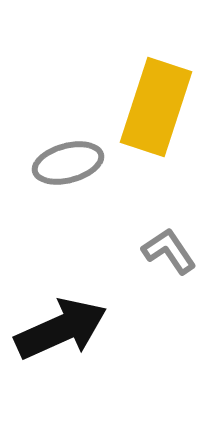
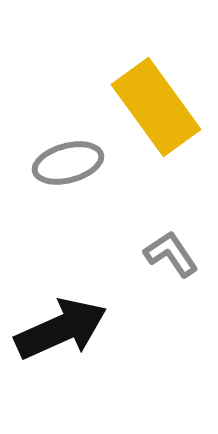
yellow rectangle: rotated 54 degrees counterclockwise
gray L-shape: moved 2 px right, 3 px down
